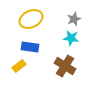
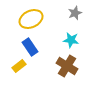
gray star: moved 1 px right, 6 px up
cyan star: moved 2 px down
blue rectangle: rotated 48 degrees clockwise
brown cross: moved 2 px right
